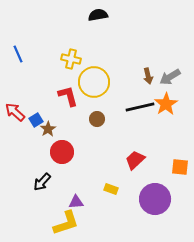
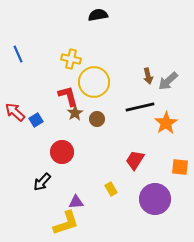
gray arrow: moved 2 px left, 4 px down; rotated 10 degrees counterclockwise
orange star: moved 19 px down
brown star: moved 27 px right, 16 px up
red trapezoid: rotated 15 degrees counterclockwise
yellow rectangle: rotated 40 degrees clockwise
